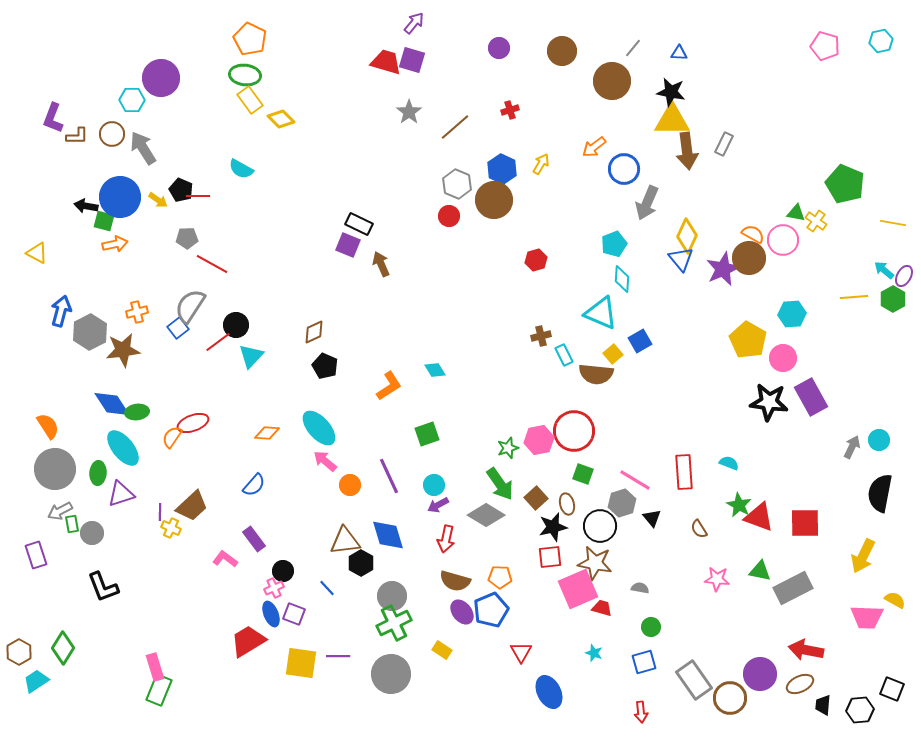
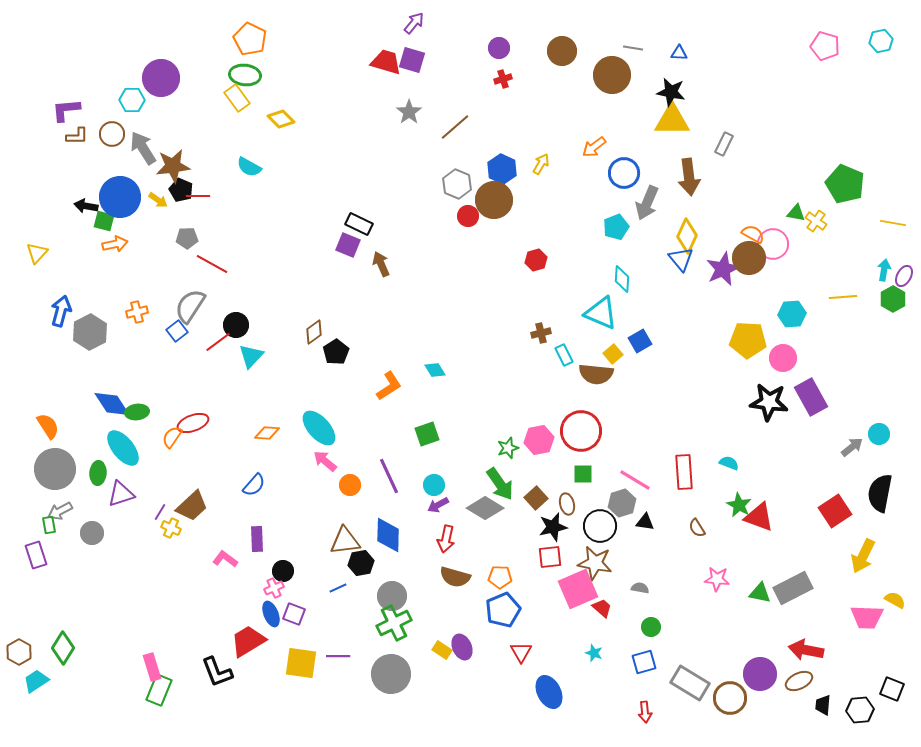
gray line at (633, 48): rotated 60 degrees clockwise
brown circle at (612, 81): moved 6 px up
yellow rectangle at (250, 100): moved 13 px left, 2 px up
red cross at (510, 110): moved 7 px left, 31 px up
purple L-shape at (53, 118): moved 13 px right, 8 px up; rotated 64 degrees clockwise
brown arrow at (687, 151): moved 2 px right, 26 px down
cyan semicircle at (241, 169): moved 8 px right, 2 px up
blue circle at (624, 169): moved 4 px down
red circle at (449, 216): moved 19 px right
pink circle at (783, 240): moved 10 px left, 4 px down
cyan pentagon at (614, 244): moved 2 px right, 17 px up
yellow triangle at (37, 253): rotated 45 degrees clockwise
cyan arrow at (884, 270): rotated 60 degrees clockwise
yellow line at (854, 297): moved 11 px left
blue square at (178, 328): moved 1 px left, 3 px down
brown diamond at (314, 332): rotated 10 degrees counterclockwise
brown cross at (541, 336): moved 3 px up
yellow pentagon at (748, 340): rotated 27 degrees counterclockwise
brown star at (123, 350): moved 50 px right, 184 px up
black pentagon at (325, 366): moved 11 px right, 14 px up; rotated 15 degrees clockwise
red circle at (574, 431): moved 7 px right
cyan circle at (879, 440): moved 6 px up
gray arrow at (852, 447): rotated 25 degrees clockwise
green square at (583, 474): rotated 20 degrees counterclockwise
purple line at (160, 512): rotated 30 degrees clockwise
gray diamond at (486, 515): moved 1 px left, 7 px up
black triangle at (652, 518): moved 7 px left, 4 px down; rotated 42 degrees counterclockwise
red square at (805, 523): moved 30 px right, 12 px up; rotated 32 degrees counterclockwise
green rectangle at (72, 524): moved 23 px left, 1 px down
brown semicircle at (699, 529): moved 2 px left, 1 px up
blue diamond at (388, 535): rotated 18 degrees clockwise
purple rectangle at (254, 539): moved 3 px right; rotated 35 degrees clockwise
black hexagon at (361, 563): rotated 20 degrees clockwise
green triangle at (760, 571): moved 22 px down
brown semicircle at (455, 581): moved 4 px up
black L-shape at (103, 587): moved 114 px right, 85 px down
blue line at (327, 588): moved 11 px right; rotated 72 degrees counterclockwise
red trapezoid at (602, 608): rotated 25 degrees clockwise
blue pentagon at (491, 610): moved 12 px right
purple ellipse at (462, 612): moved 35 px down; rotated 15 degrees clockwise
pink rectangle at (155, 667): moved 3 px left
gray rectangle at (694, 680): moved 4 px left, 3 px down; rotated 24 degrees counterclockwise
brown ellipse at (800, 684): moved 1 px left, 3 px up
red arrow at (641, 712): moved 4 px right
